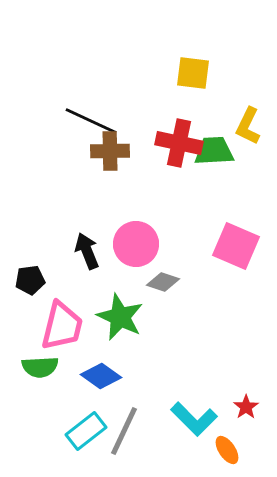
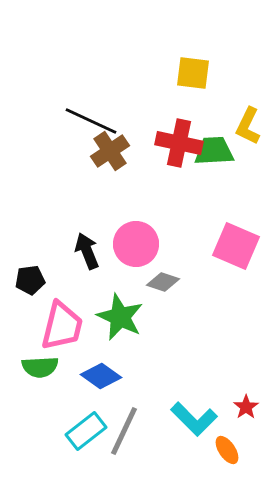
brown cross: rotated 33 degrees counterclockwise
